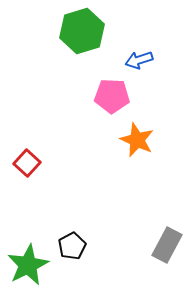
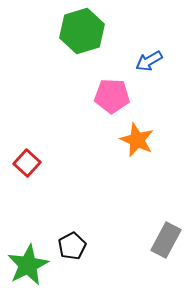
blue arrow: moved 10 px right, 1 px down; rotated 12 degrees counterclockwise
gray rectangle: moved 1 px left, 5 px up
